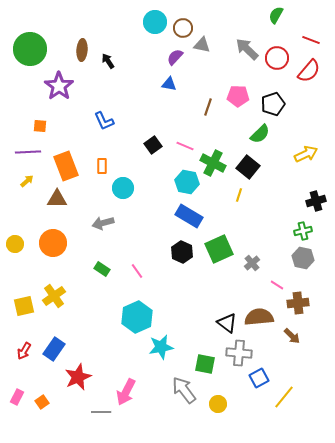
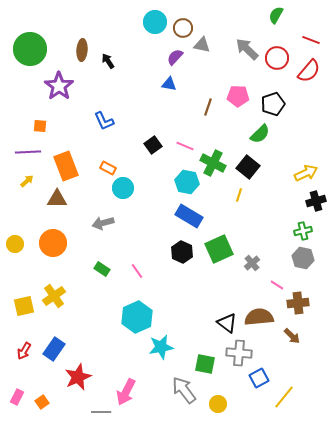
yellow arrow at (306, 154): moved 19 px down
orange rectangle at (102, 166): moved 6 px right, 2 px down; rotated 63 degrees counterclockwise
